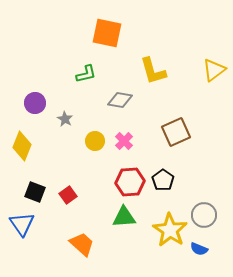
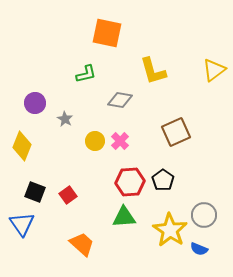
pink cross: moved 4 px left
